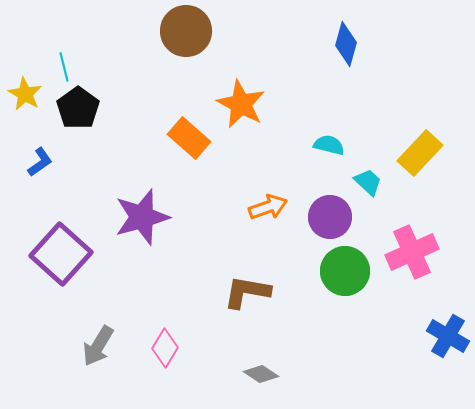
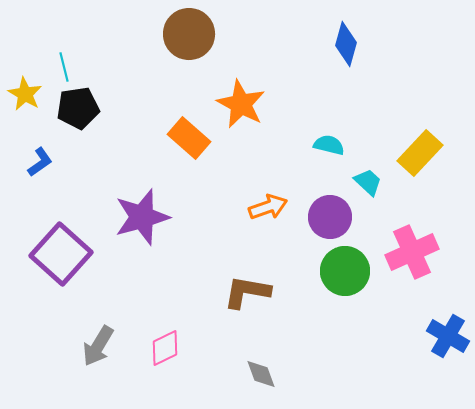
brown circle: moved 3 px right, 3 px down
black pentagon: rotated 27 degrees clockwise
pink diamond: rotated 33 degrees clockwise
gray diamond: rotated 36 degrees clockwise
